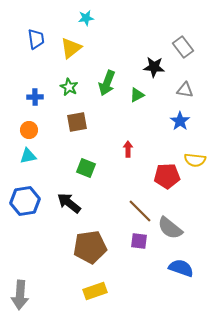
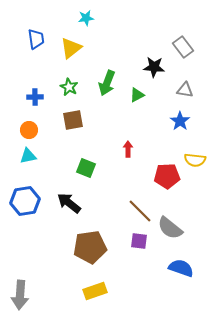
brown square: moved 4 px left, 2 px up
